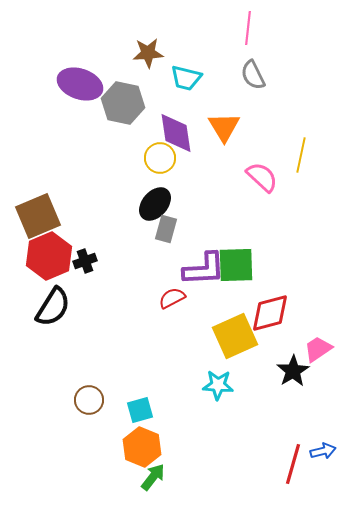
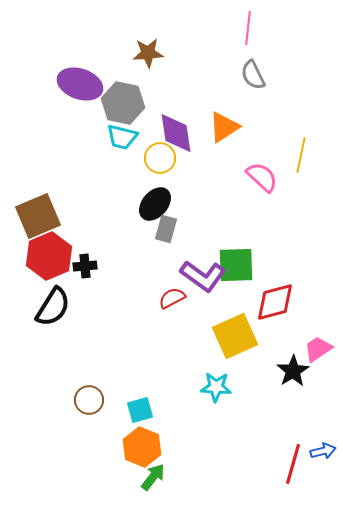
cyan trapezoid: moved 64 px left, 59 px down
orange triangle: rotated 28 degrees clockwise
black cross: moved 5 px down; rotated 15 degrees clockwise
purple L-shape: moved 1 px left, 7 px down; rotated 39 degrees clockwise
red diamond: moved 5 px right, 11 px up
cyan star: moved 2 px left, 2 px down
